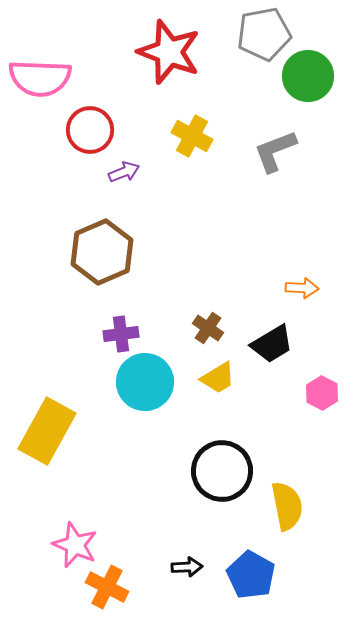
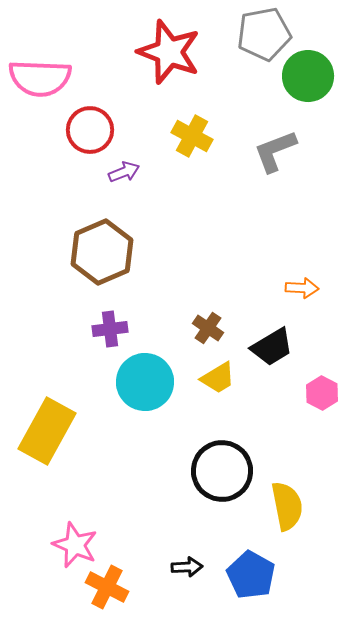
purple cross: moved 11 px left, 5 px up
black trapezoid: moved 3 px down
